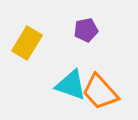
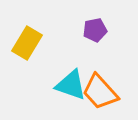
purple pentagon: moved 9 px right
